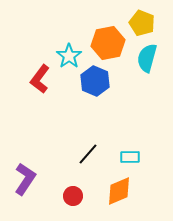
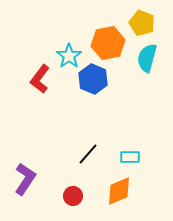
blue hexagon: moved 2 px left, 2 px up
